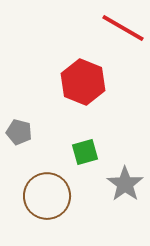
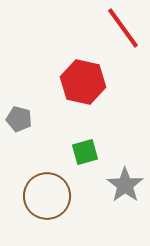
red line: rotated 24 degrees clockwise
red hexagon: rotated 9 degrees counterclockwise
gray pentagon: moved 13 px up
gray star: moved 1 px down
